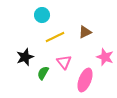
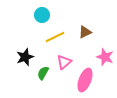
pink triangle: rotated 28 degrees clockwise
